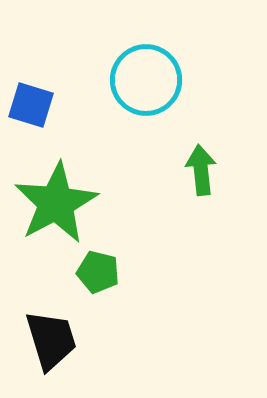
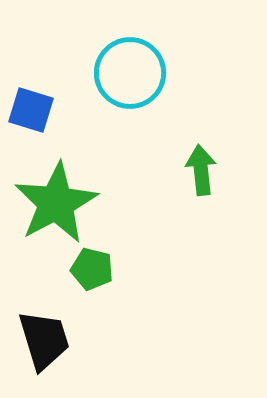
cyan circle: moved 16 px left, 7 px up
blue square: moved 5 px down
green pentagon: moved 6 px left, 3 px up
black trapezoid: moved 7 px left
